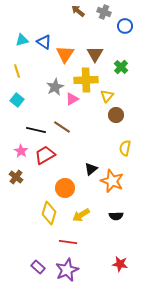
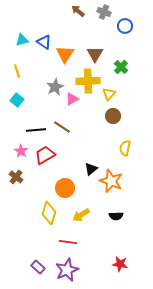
yellow cross: moved 2 px right, 1 px down
yellow triangle: moved 2 px right, 2 px up
brown circle: moved 3 px left, 1 px down
black line: rotated 18 degrees counterclockwise
orange star: moved 1 px left
